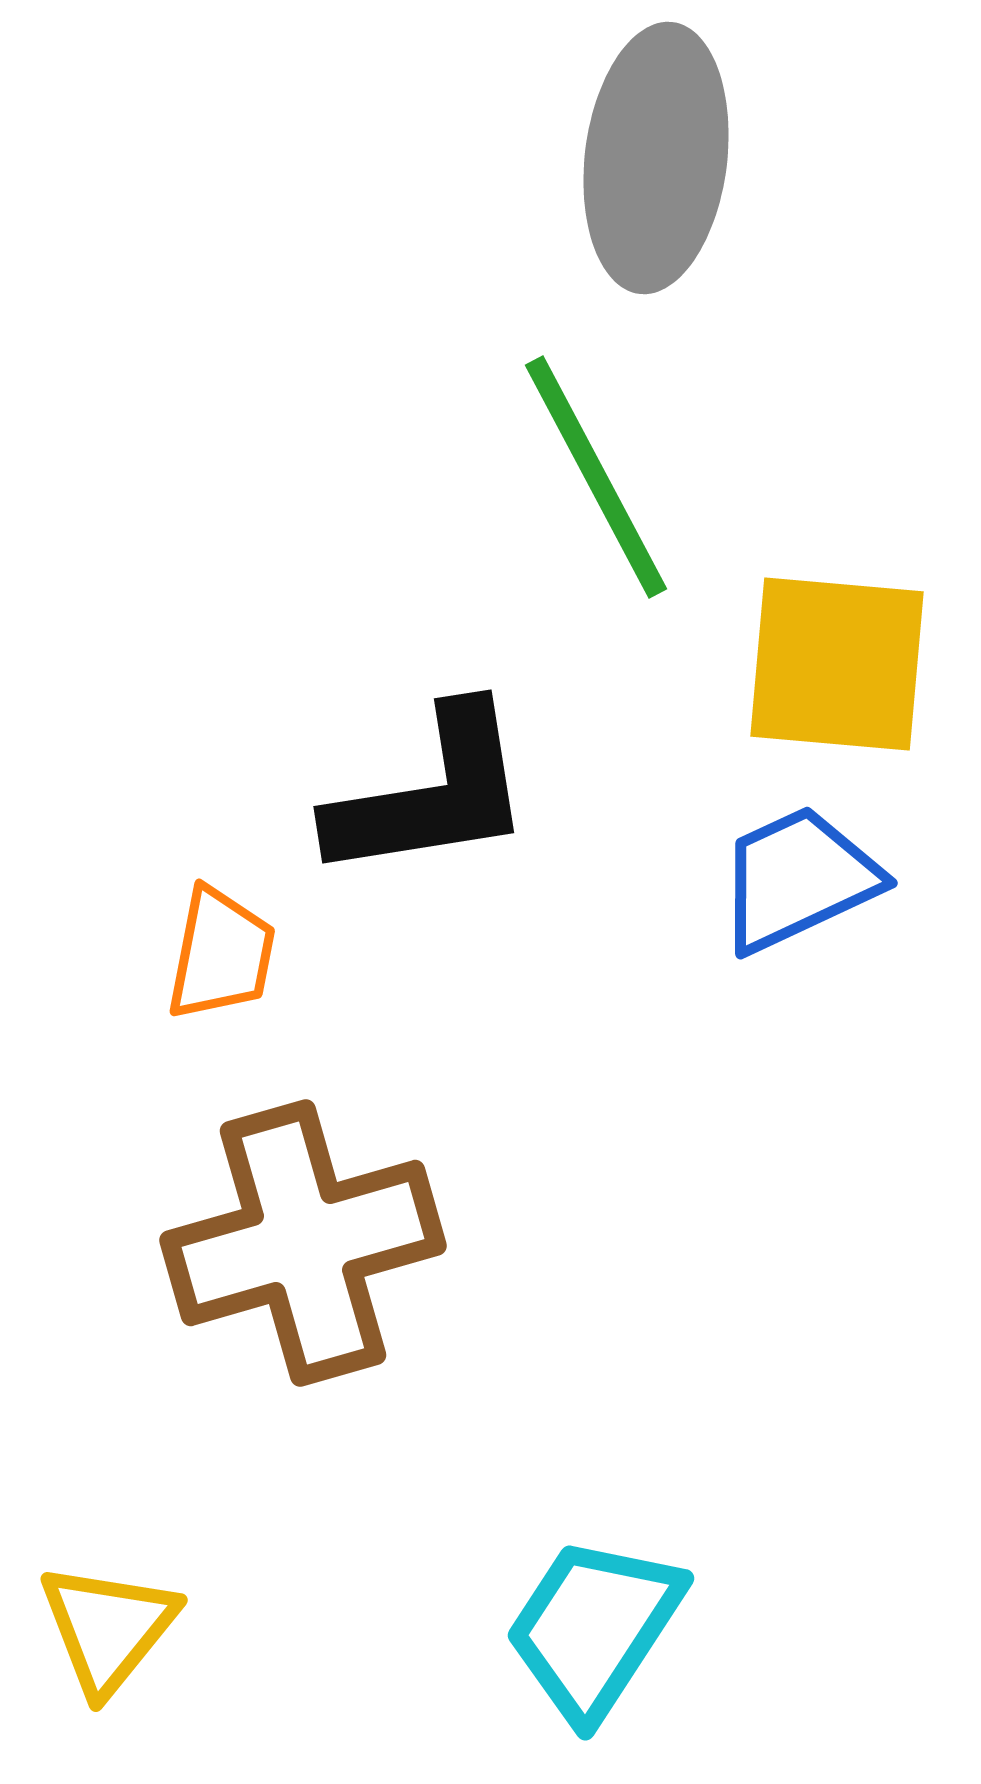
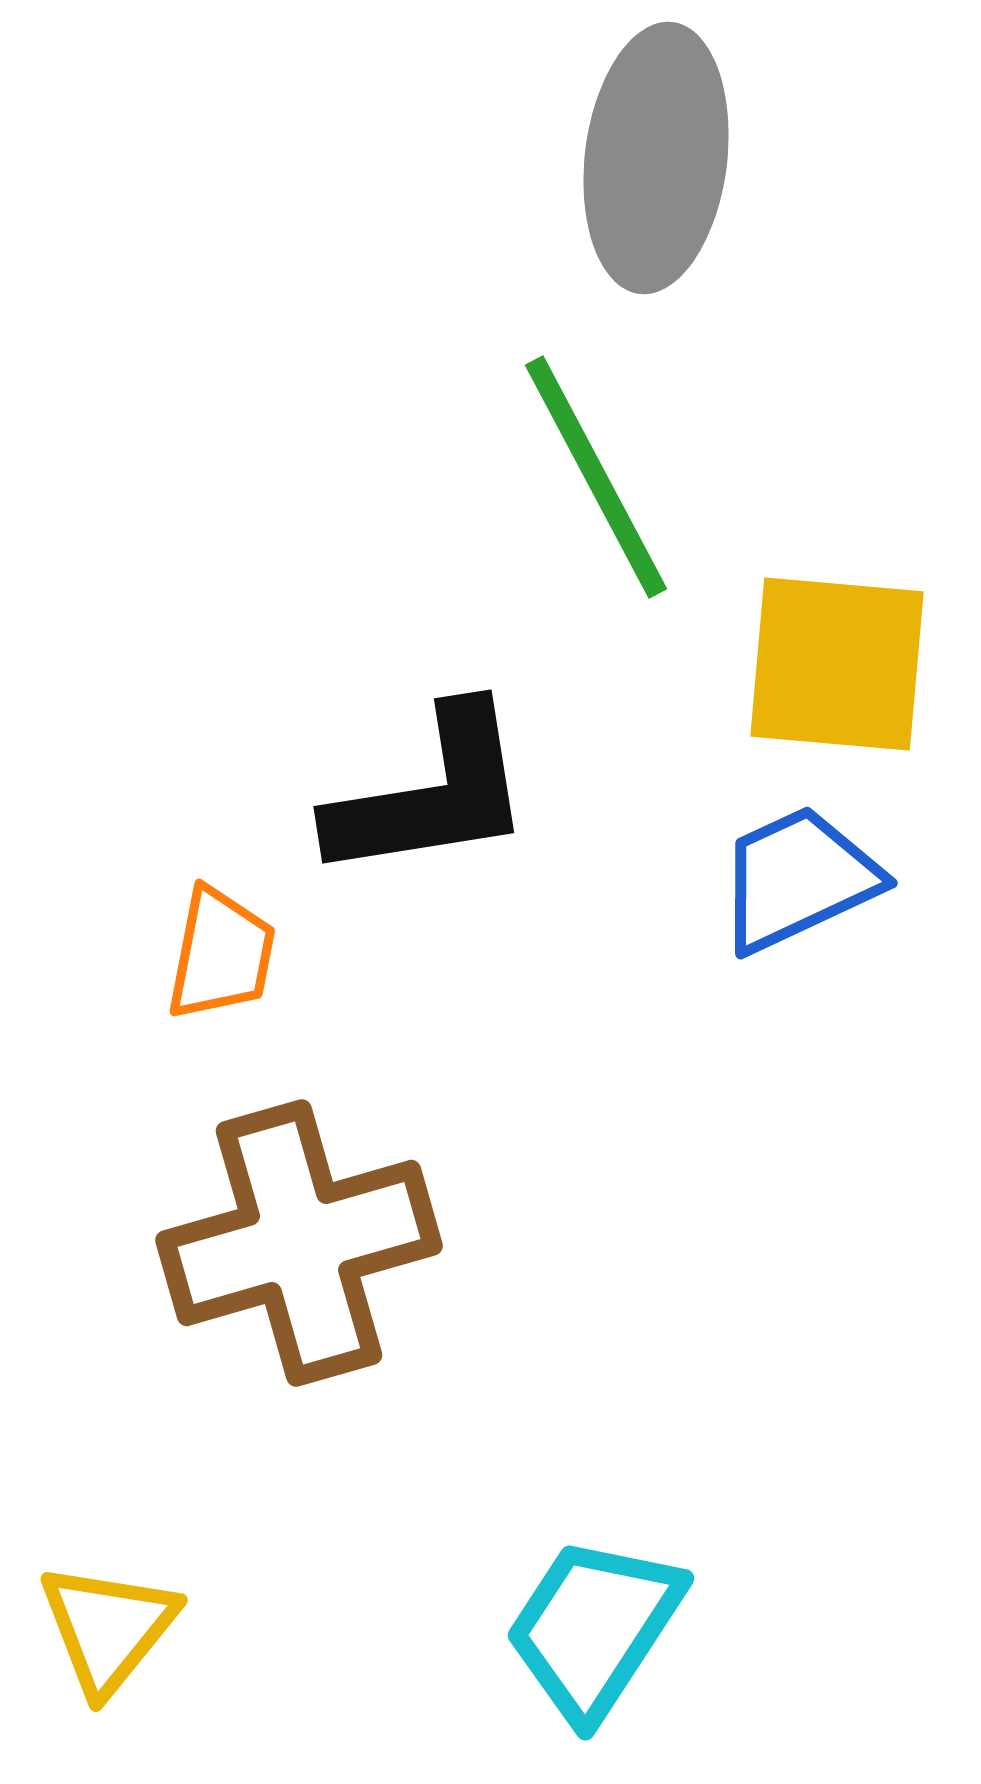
brown cross: moved 4 px left
